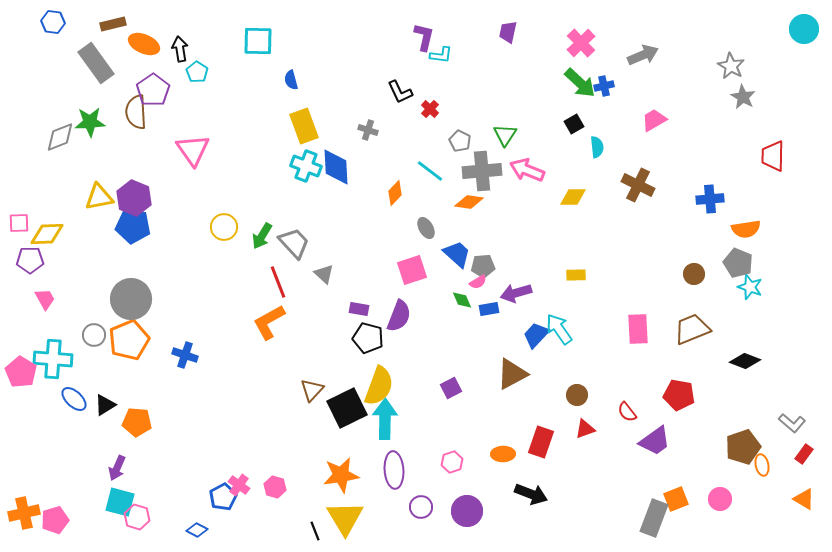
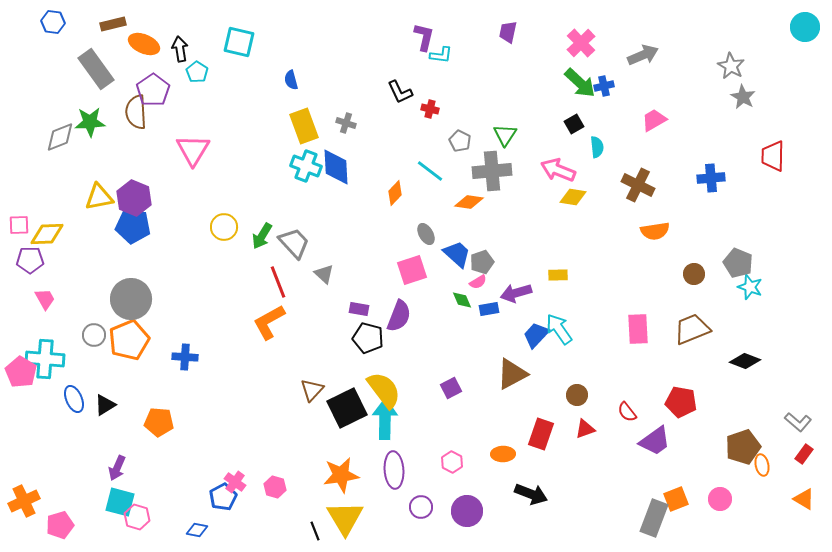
cyan circle at (804, 29): moved 1 px right, 2 px up
cyan square at (258, 41): moved 19 px left, 1 px down; rotated 12 degrees clockwise
gray rectangle at (96, 63): moved 6 px down
red cross at (430, 109): rotated 30 degrees counterclockwise
gray cross at (368, 130): moved 22 px left, 7 px up
pink triangle at (193, 150): rotated 6 degrees clockwise
pink arrow at (527, 170): moved 31 px right
gray cross at (482, 171): moved 10 px right
yellow diamond at (573, 197): rotated 8 degrees clockwise
blue cross at (710, 199): moved 1 px right, 21 px up
pink square at (19, 223): moved 2 px down
gray ellipse at (426, 228): moved 6 px down
orange semicircle at (746, 229): moved 91 px left, 2 px down
gray pentagon at (483, 266): moved 1 px left, 4 px up; rotated 15 degrees counterclockwise
yellow rectangle at (576, 275): moved 18 px left
blue cross at (185, 355): moved 2 px down; rotated 15 degrees counterclockwise
cyan cross at (53, 359): moved 8 px left
yellow semicircle at (379, 386): moved 5 px right, 4 px down; rotated 57 degrees counterclockwise
red pentagon at (679, 395): moved 2 px right, 7 px down
blue ellipse at (74, 399): rotated 24 degrees clockwise
orange pentagon at (137, 422): moved 22 px right
gray L-shape at (792, 423): moved 6 px right, 1 px up
red rectangle at (541, 442): moved 8 px up
pink hexagon at (452, 462): rotated 15 degrees counterclockwise
pink cross at (239, 485): moved 4 px left, 3 px up
orange cross at (24, 513): moved 12 px up; rotated 12 degrees counterclockwise
pink pentagon at (55, 520): moved 5 px right, 5 px down
blue diamond at (197, 530): rotated 15 degrees counterclockwise
